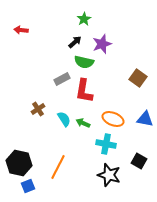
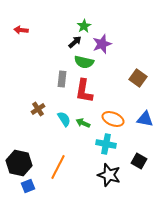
green star: moved 7 px down
gray rectangle: rotated 56 degrees counterclockwise
